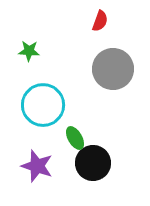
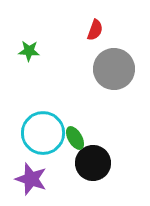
red semicircle: moved 5 px left, 9 px down
gray circle: moved 1 px right
cyan circle: moved 28 px down
purple star: moved 6 px left, 13 px down
